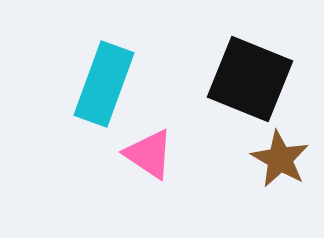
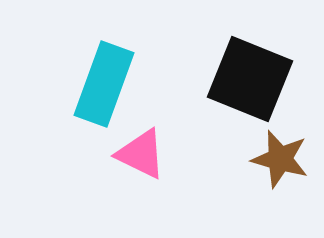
pink triangle: moved 8 px left; rotated 8 degrees counterclockwise
brown star: rotated 14 degrees counterclockwise
